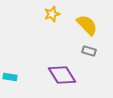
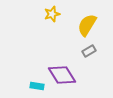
yellow semicircle: rotated 105 degrees counterclockwise
gray rectangle: rotated 48 degrees counterclockwise
cyan rectangle: moved 27 px right, 9 px down
